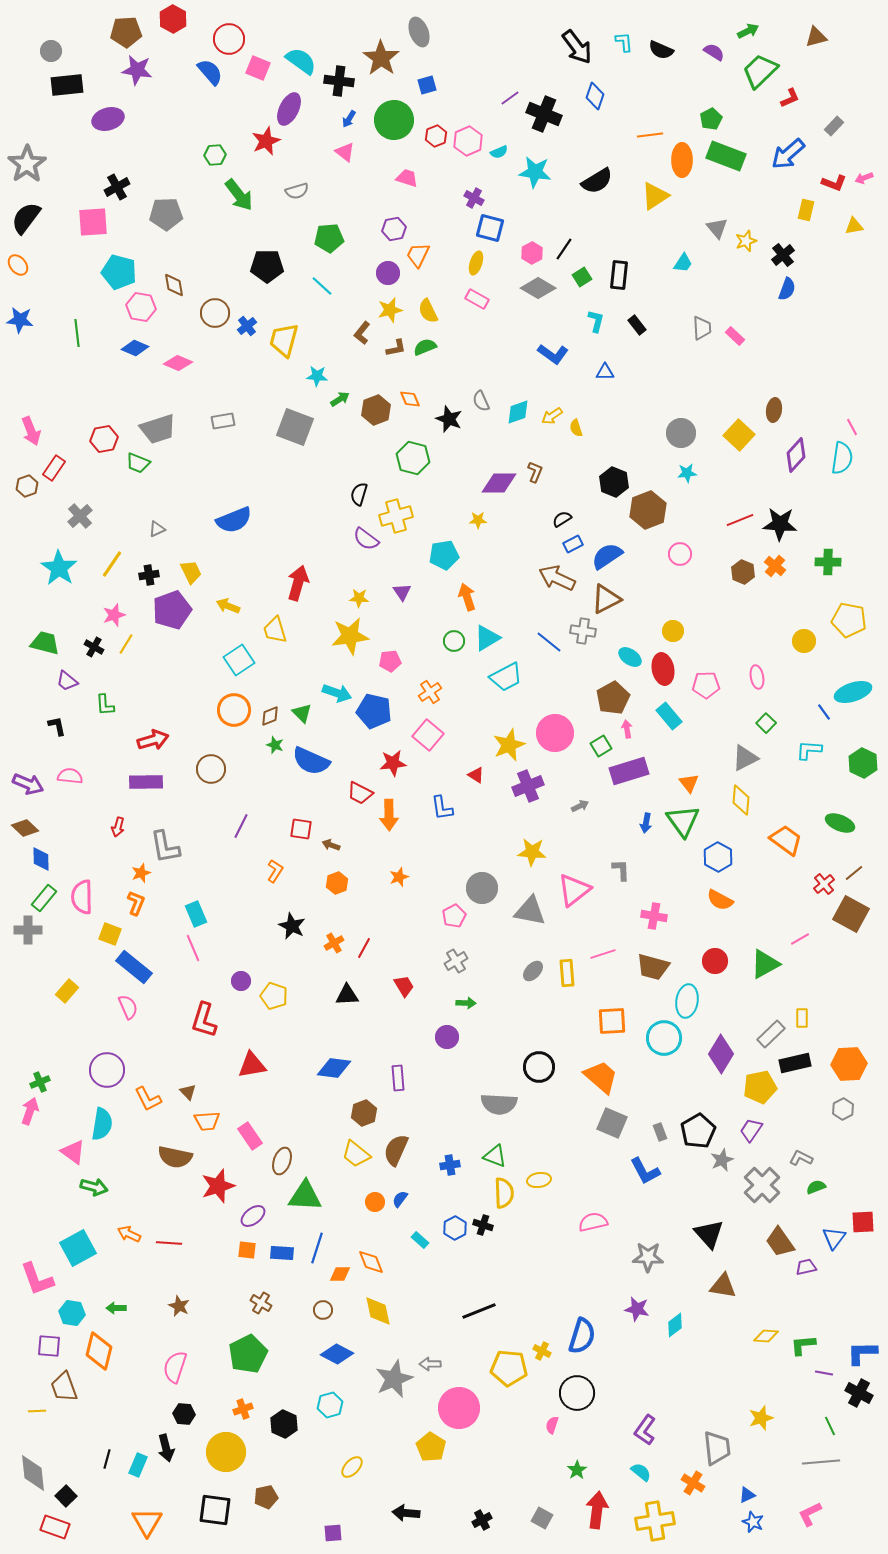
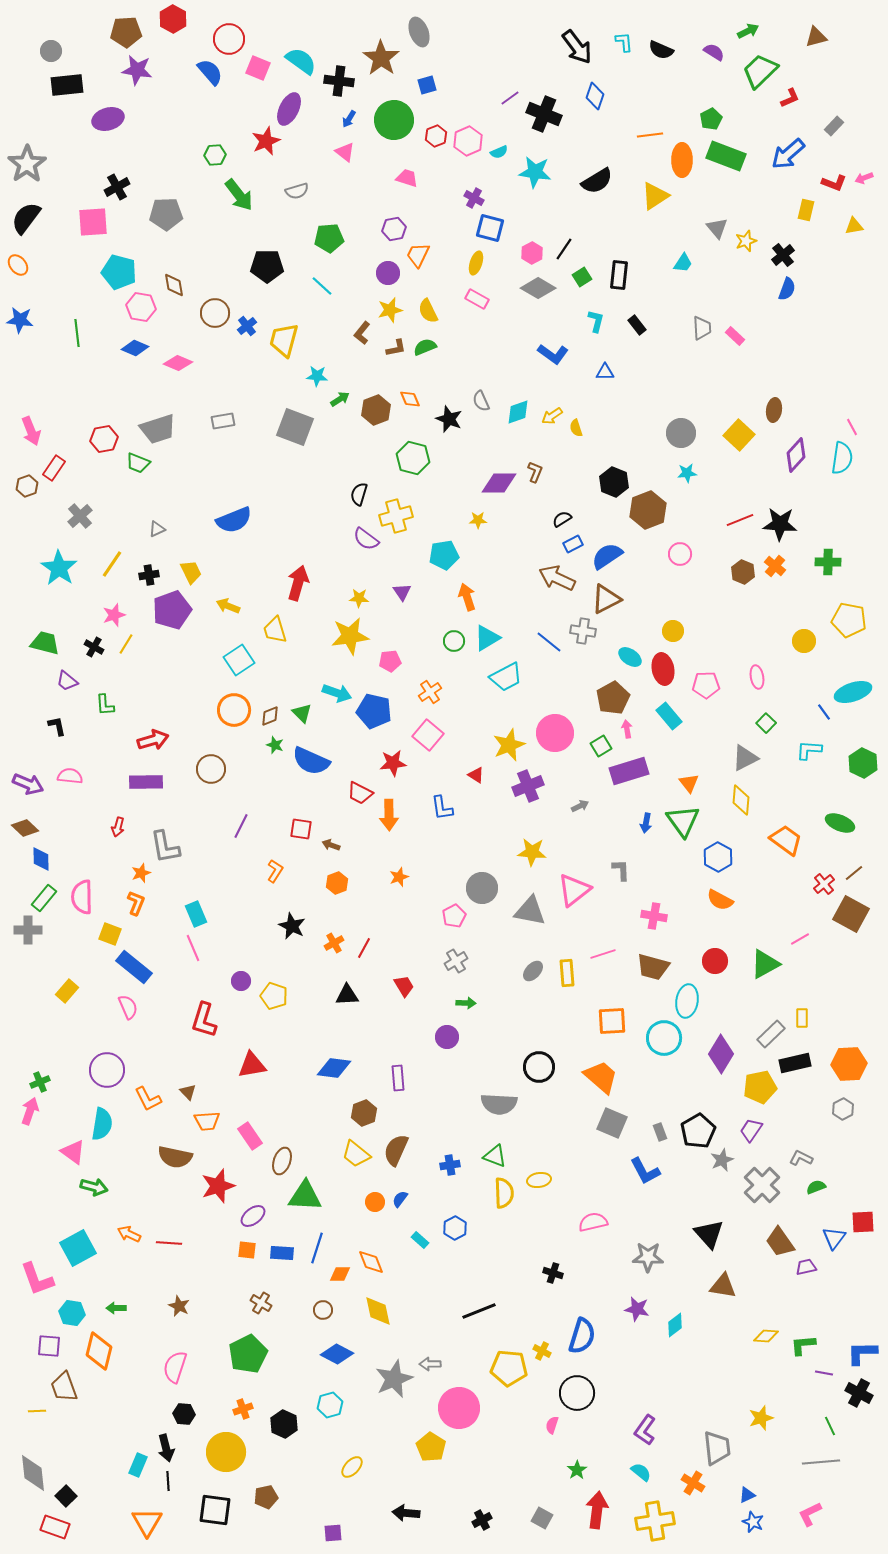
black cross at (483, 1225): moved 70 px right, 48 px down
black line at (107, 1459): moved 61 px right, 22 px down; rotated 18 degrees counterclockwise
